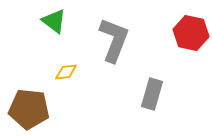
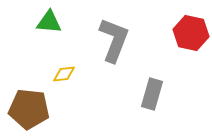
green triangle: moved 5 px left, 1 px down; rotated 32 degrees counterclockwise
yellow diamond: moved 2 px left, 2 px down
